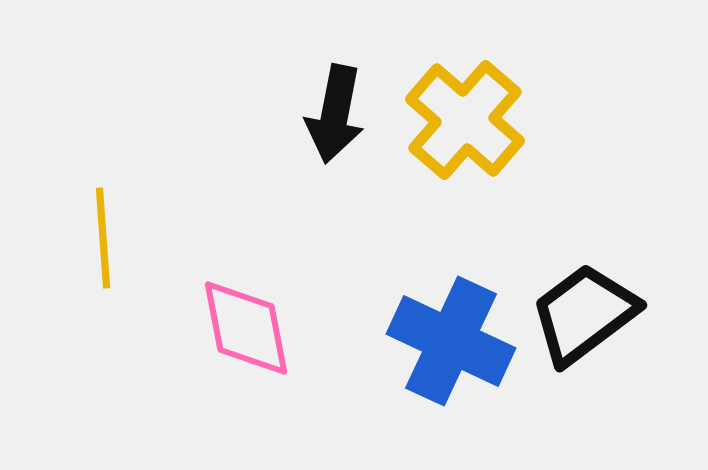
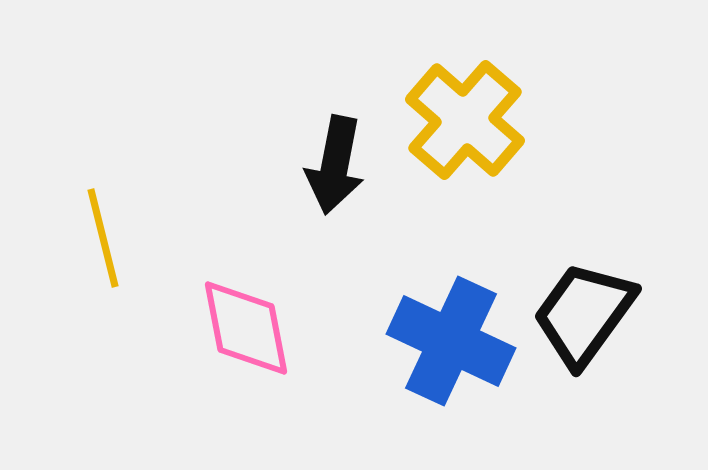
black arrow: moved 51 px down
yellow line: rotated 10 degrees counterclockwise
black trapezoid: rotated 17 degrees counterclockwise
